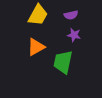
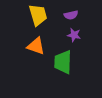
yellow trapezoid: rotated 45 degrees counterclockwise
orange triangle: moved 1 px up; rotated 48 degrees clockwise
green trapezoid: rotated 10 degrees counterclockwise
